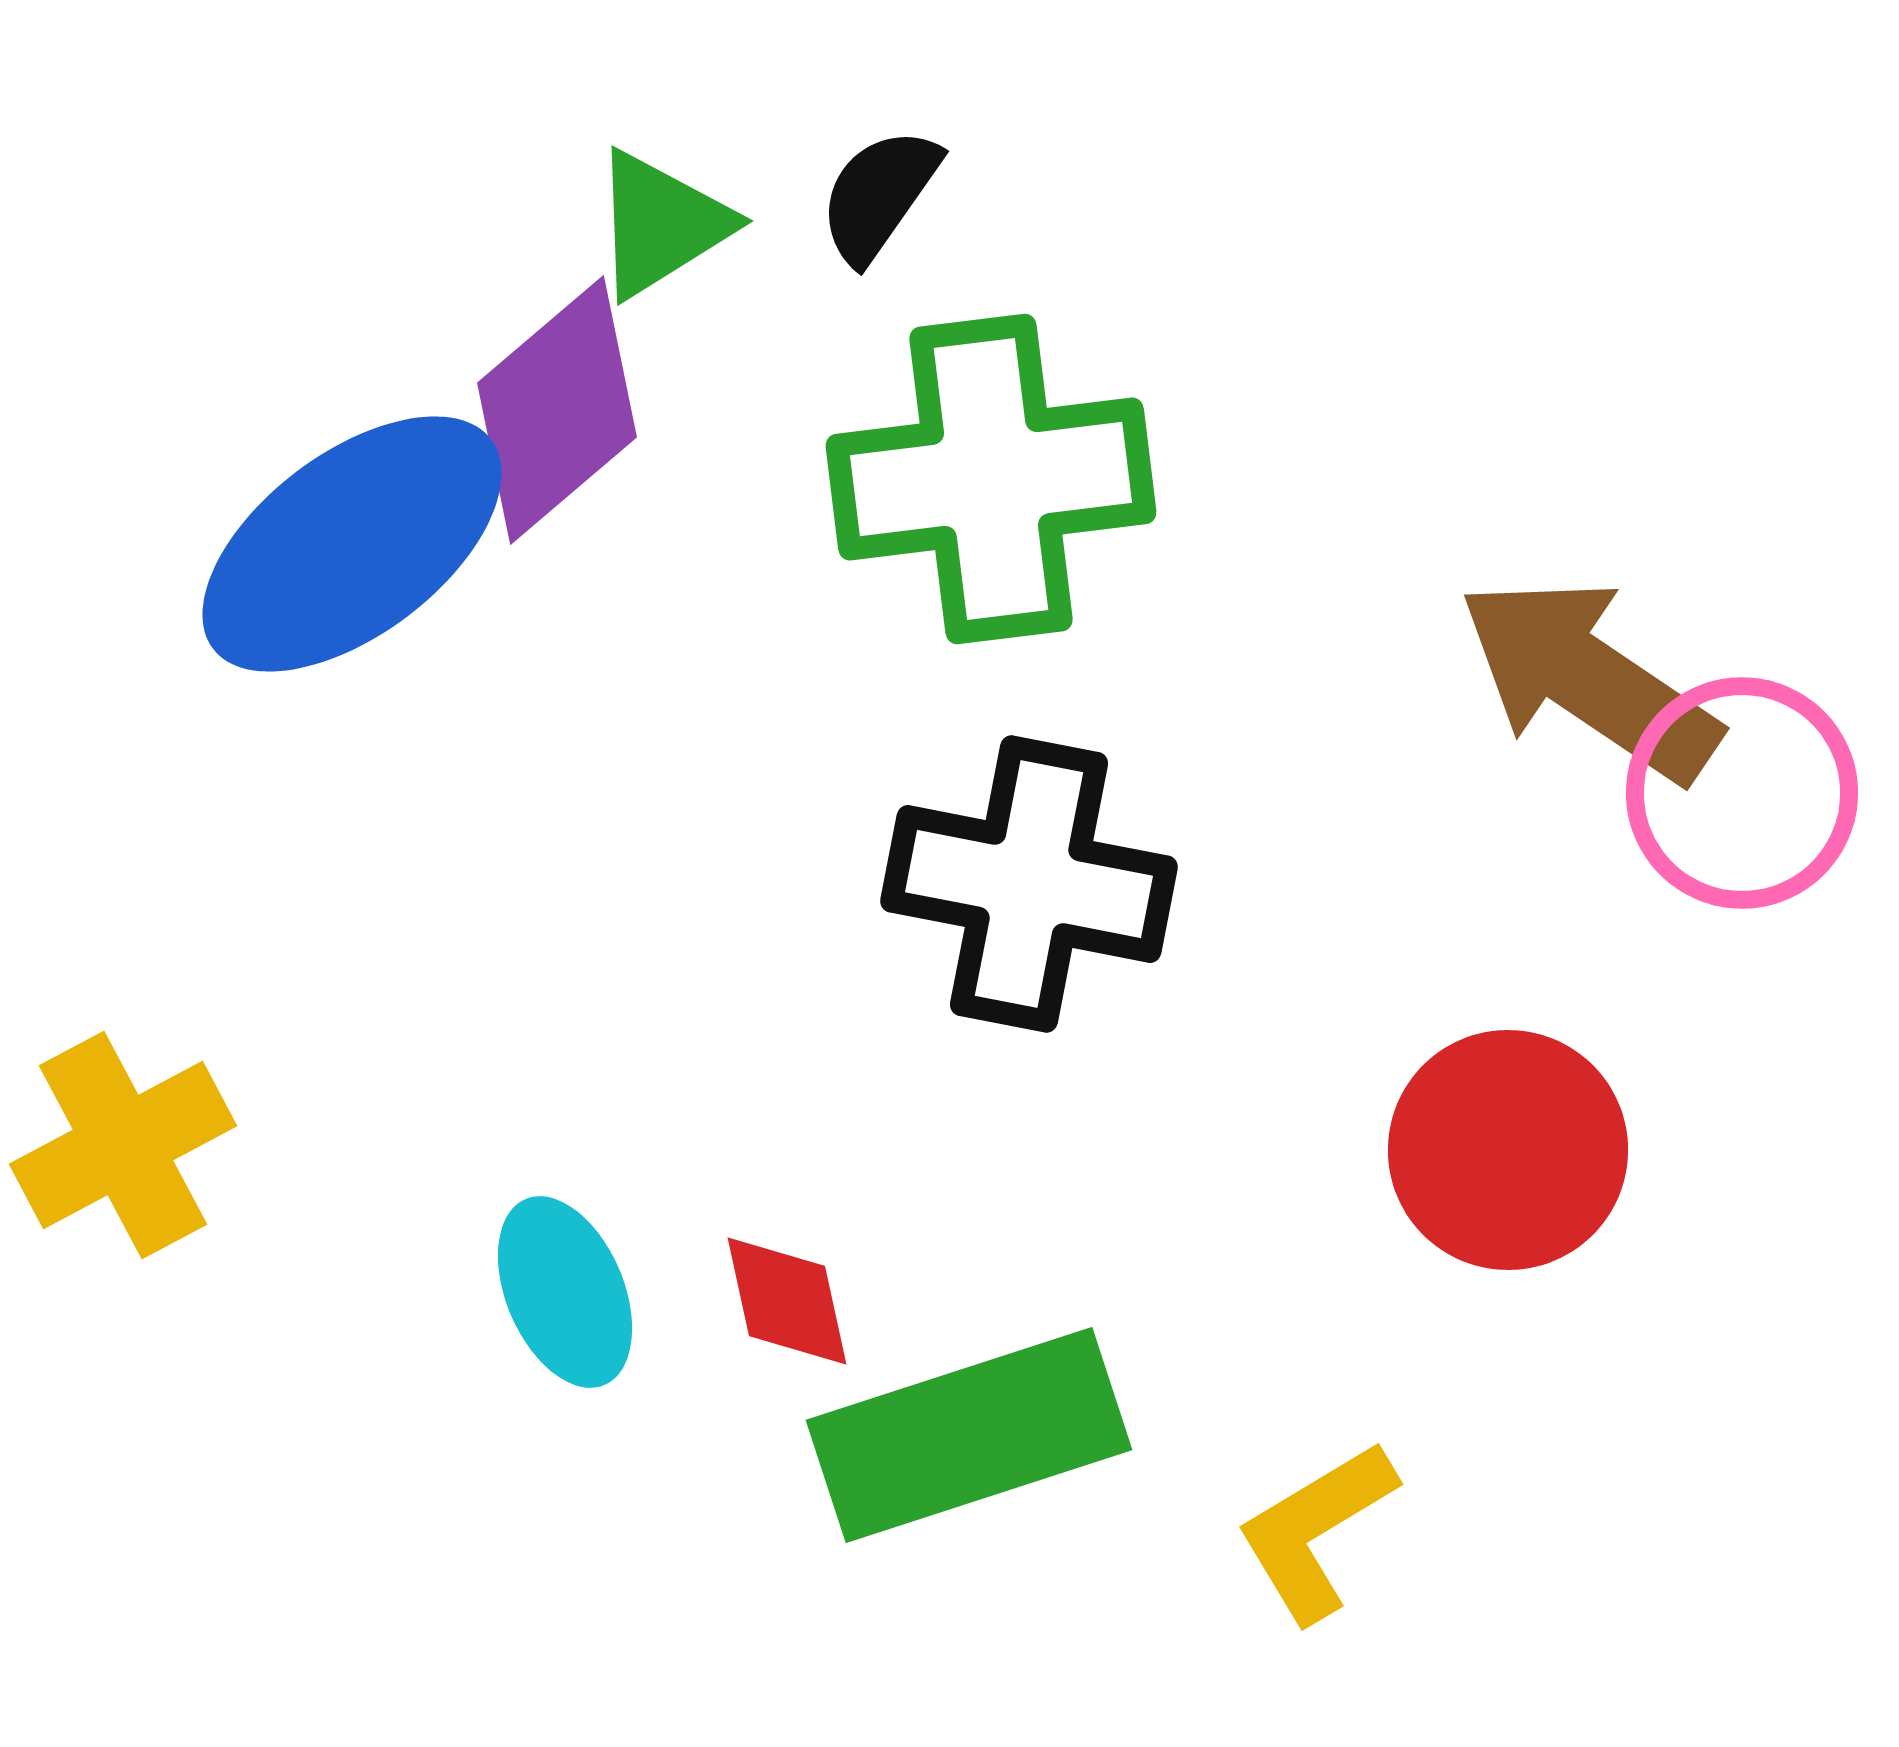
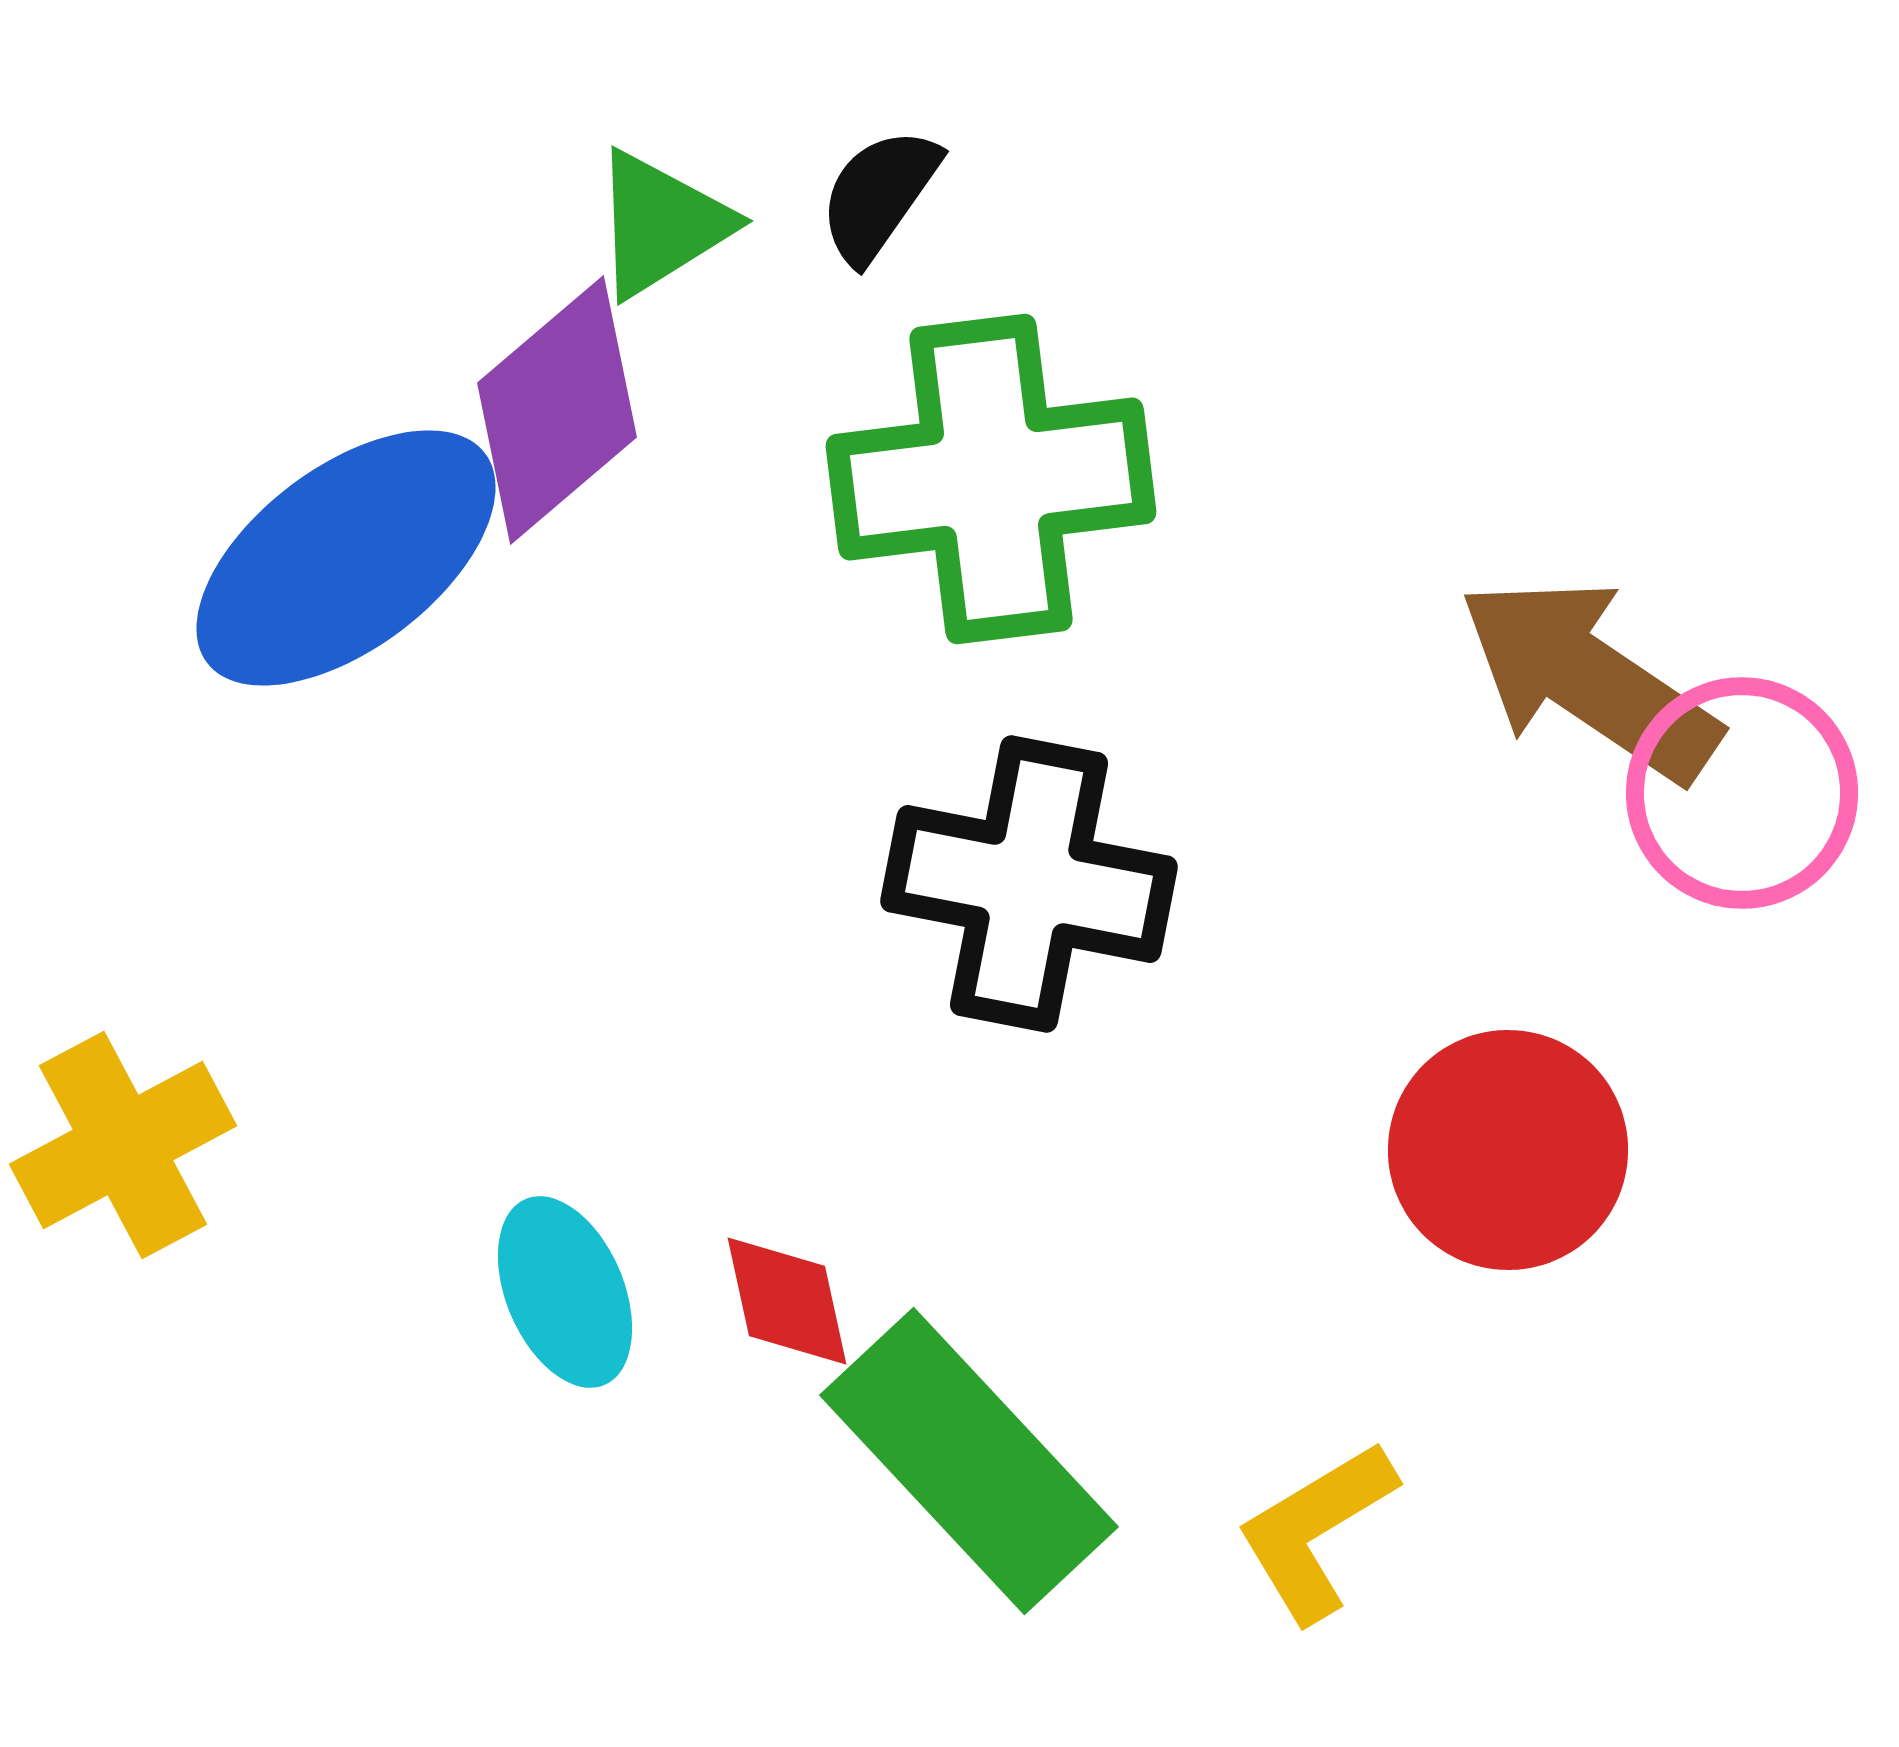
blue ellipse: moved 6 px left, 14 px down
green rectangle: moved 26 px down; rotated 65 degrees clockwise
